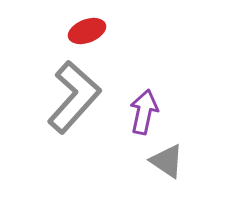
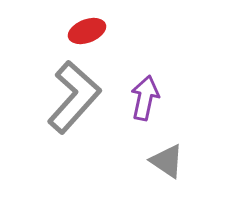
purple arrow: moved 1 px right, 14 px up
